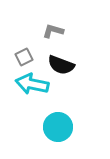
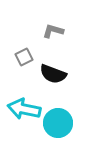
black semicircle: moved 8 px left, 9 px down
cyan arrow: moved 8 px left, 25 px down
cyan circle: moved 4 px up
